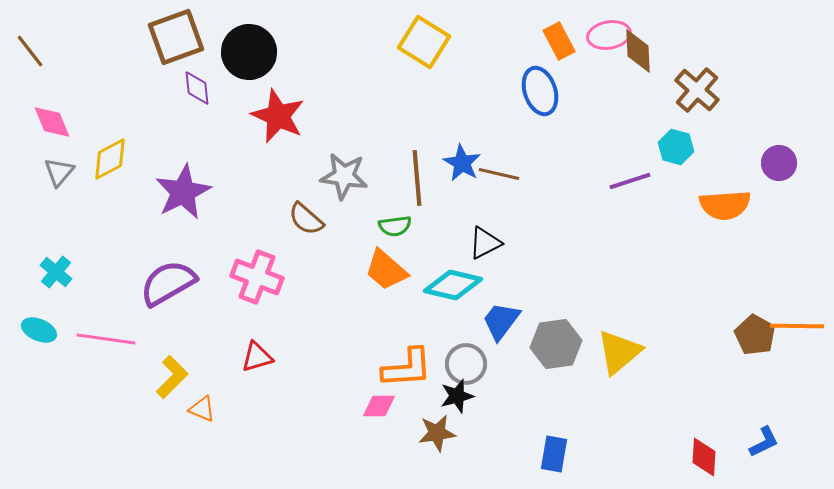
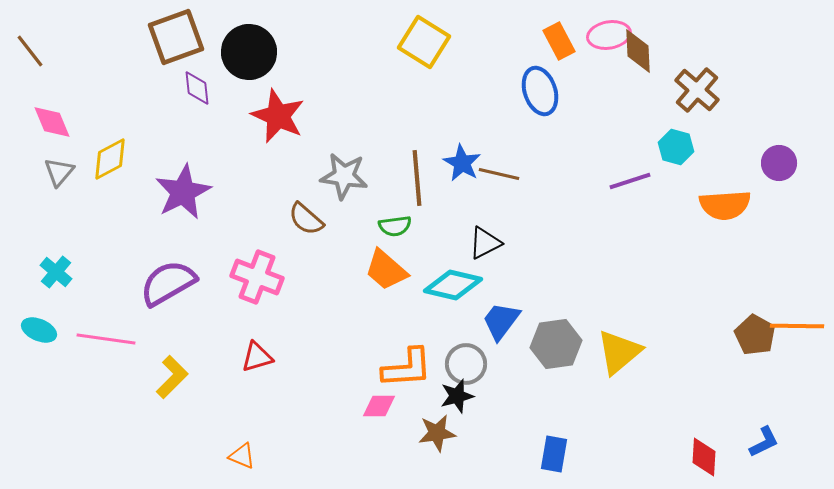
orange triangle at (202, 409): moved 40 px right, 47 px down
